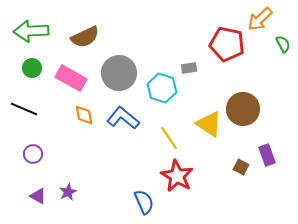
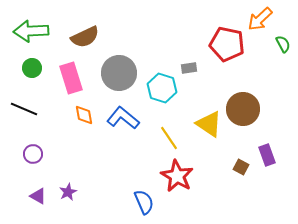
pink rectangle: rotated 44 degrees clockwise
